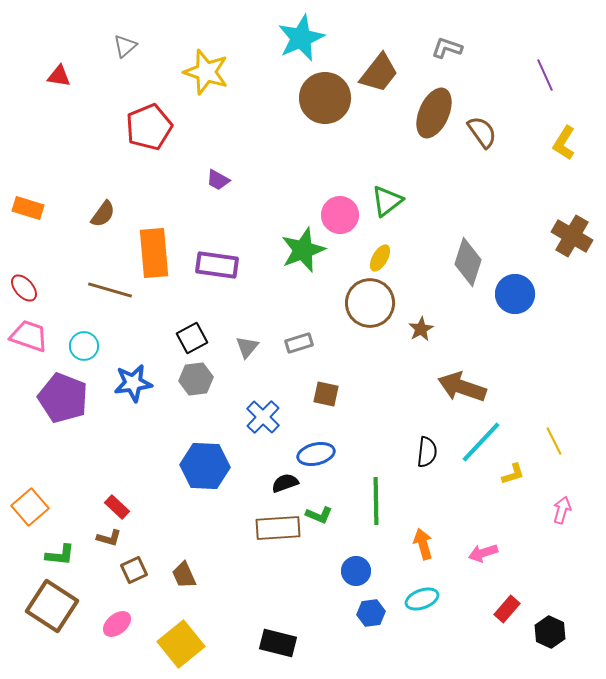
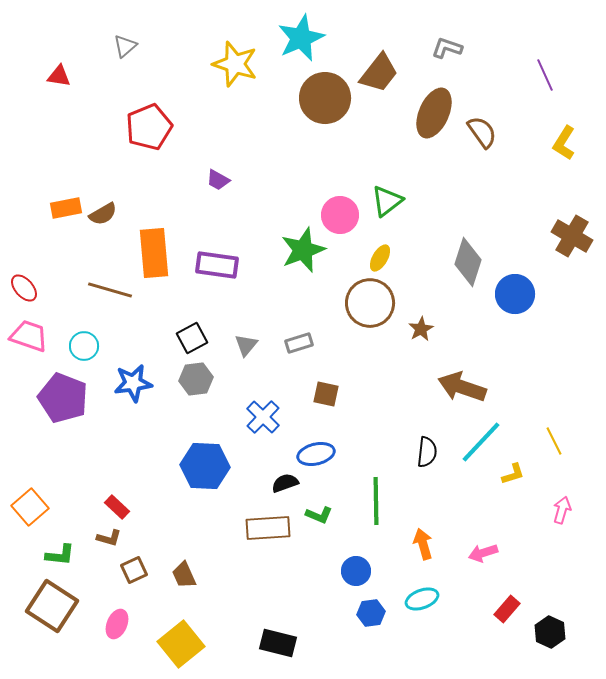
yellow star at (206, 72): moved 29 px right, 8 px up
orange rectangle at (28, 208): moved 38 px right; rotated 28 degrees counterclockwise
brown semicircle at (103, 214): rotated 24 degrees clockwise
gray triangle at (247, 347): moved 1 px left, 2 px up
brown rectangle at (278, 528): moved 10 px left
pink ellipse at (117, 624): rotated 28 degrees counterclockwise
